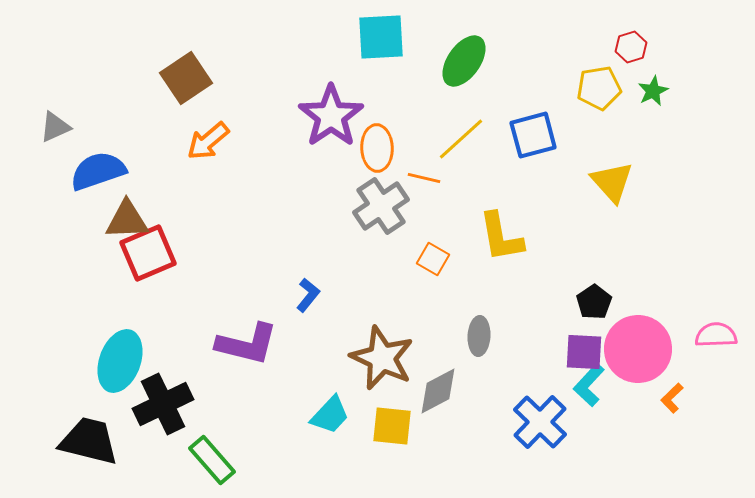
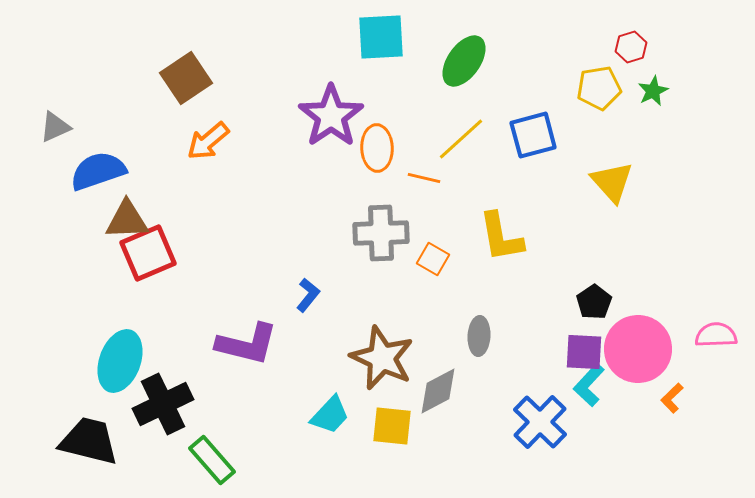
gray cross: moved 27 px down; rotated 32 degrees clockwise
